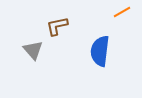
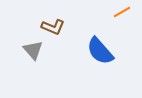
brown L-shape: moved 4 px left, 1 px down; rotated 145 degrees counterclockwise
blue semicircle: rotated 48 degrees counterclockwise
